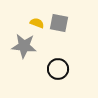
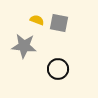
yellow semicircle: moved 3 px up
